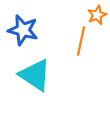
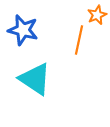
orange line: moved 2 px left, 1 px up
cyan triangle: moved 4 px down
